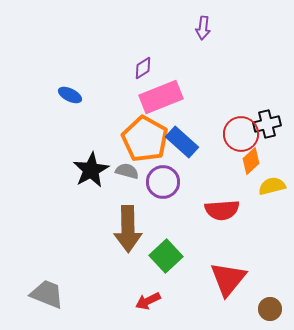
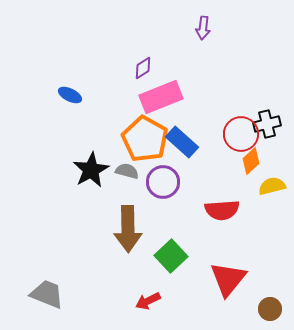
green square: moved 5 px right
